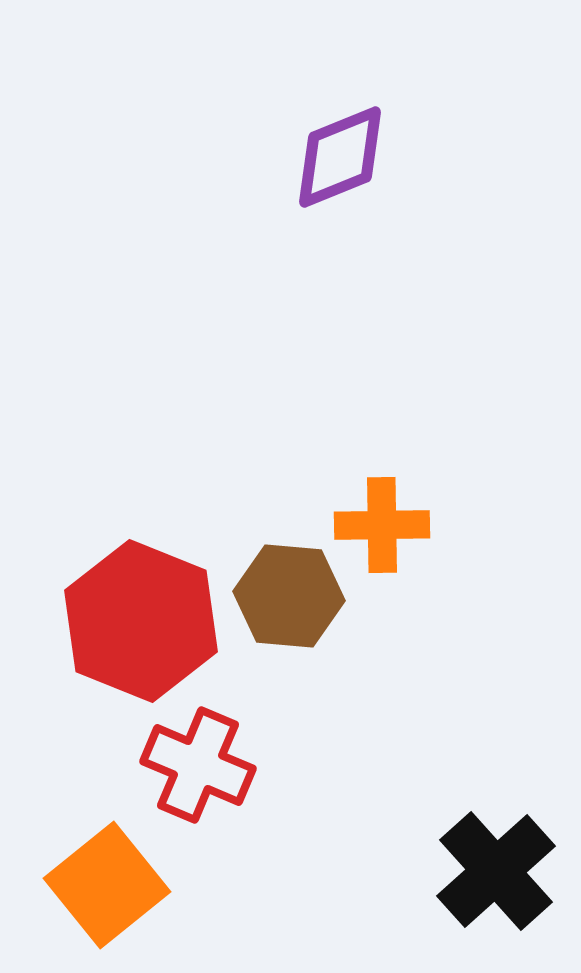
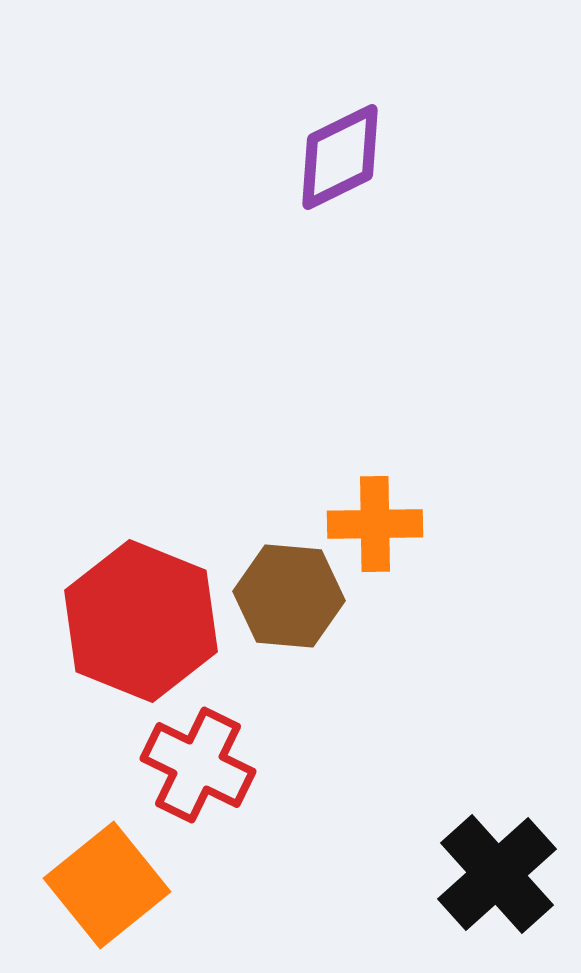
purple diamond: rotated 4 degrees counterclockwise
orange cross: moved 7 px left, 1 px up
red cross: rotated 3 degrees clockwise
black cross: moved 1 px right, 3 px down
